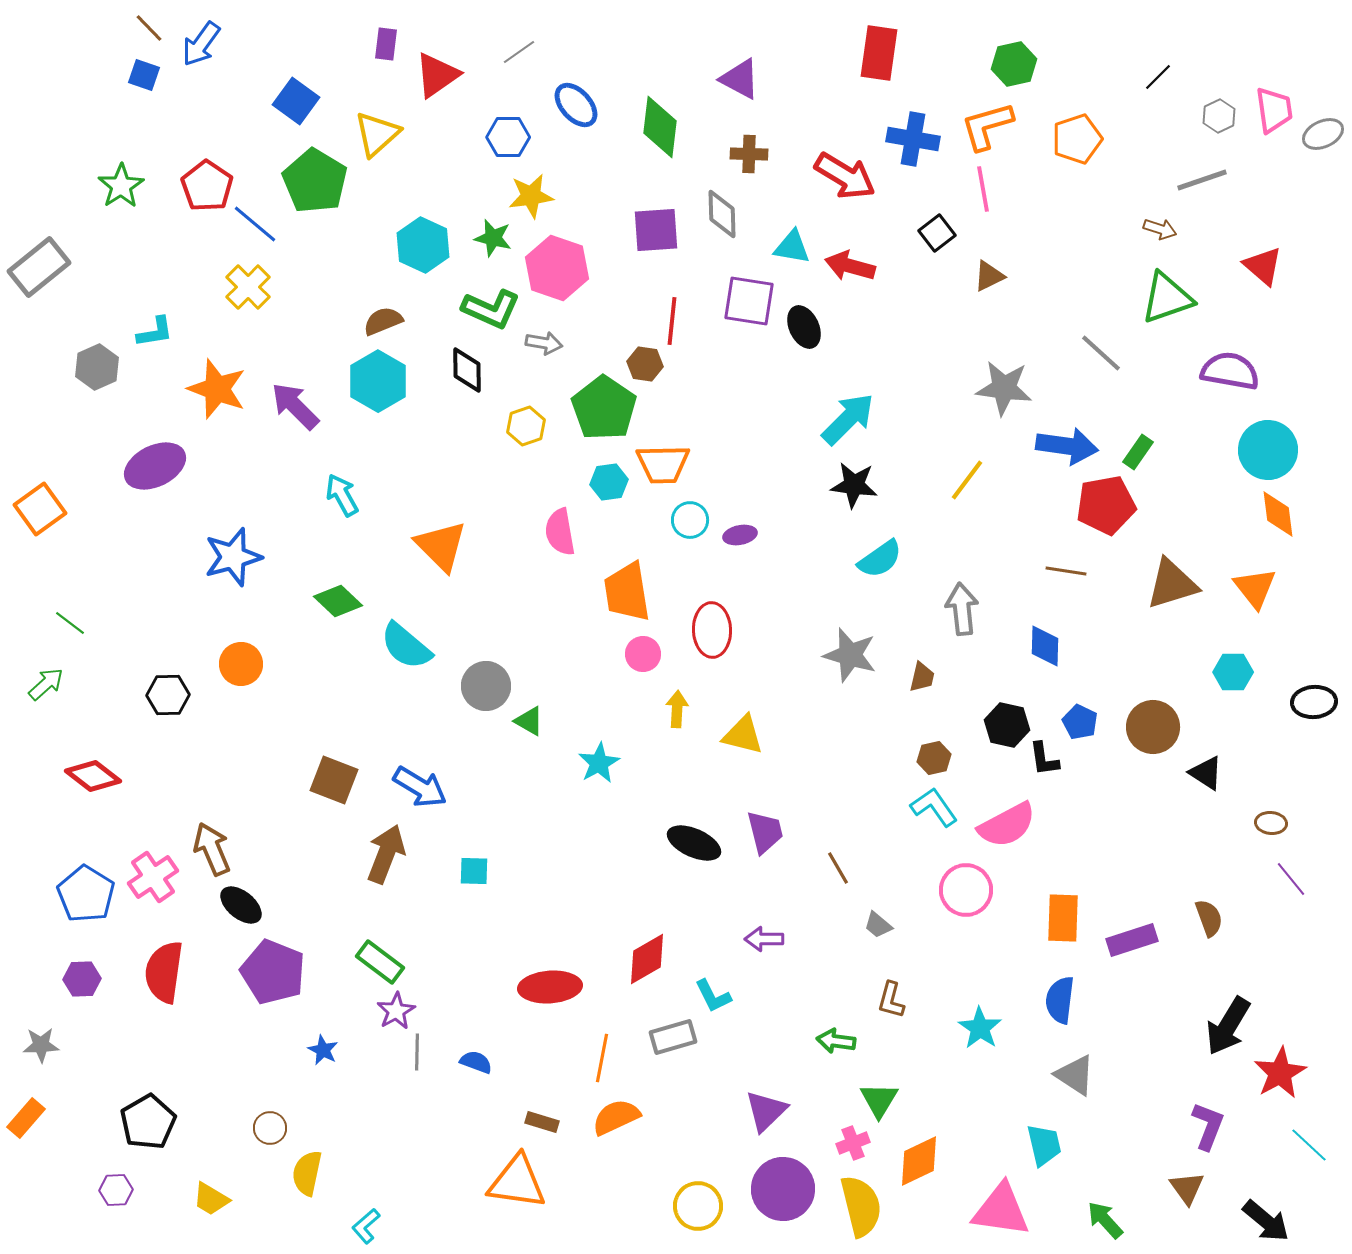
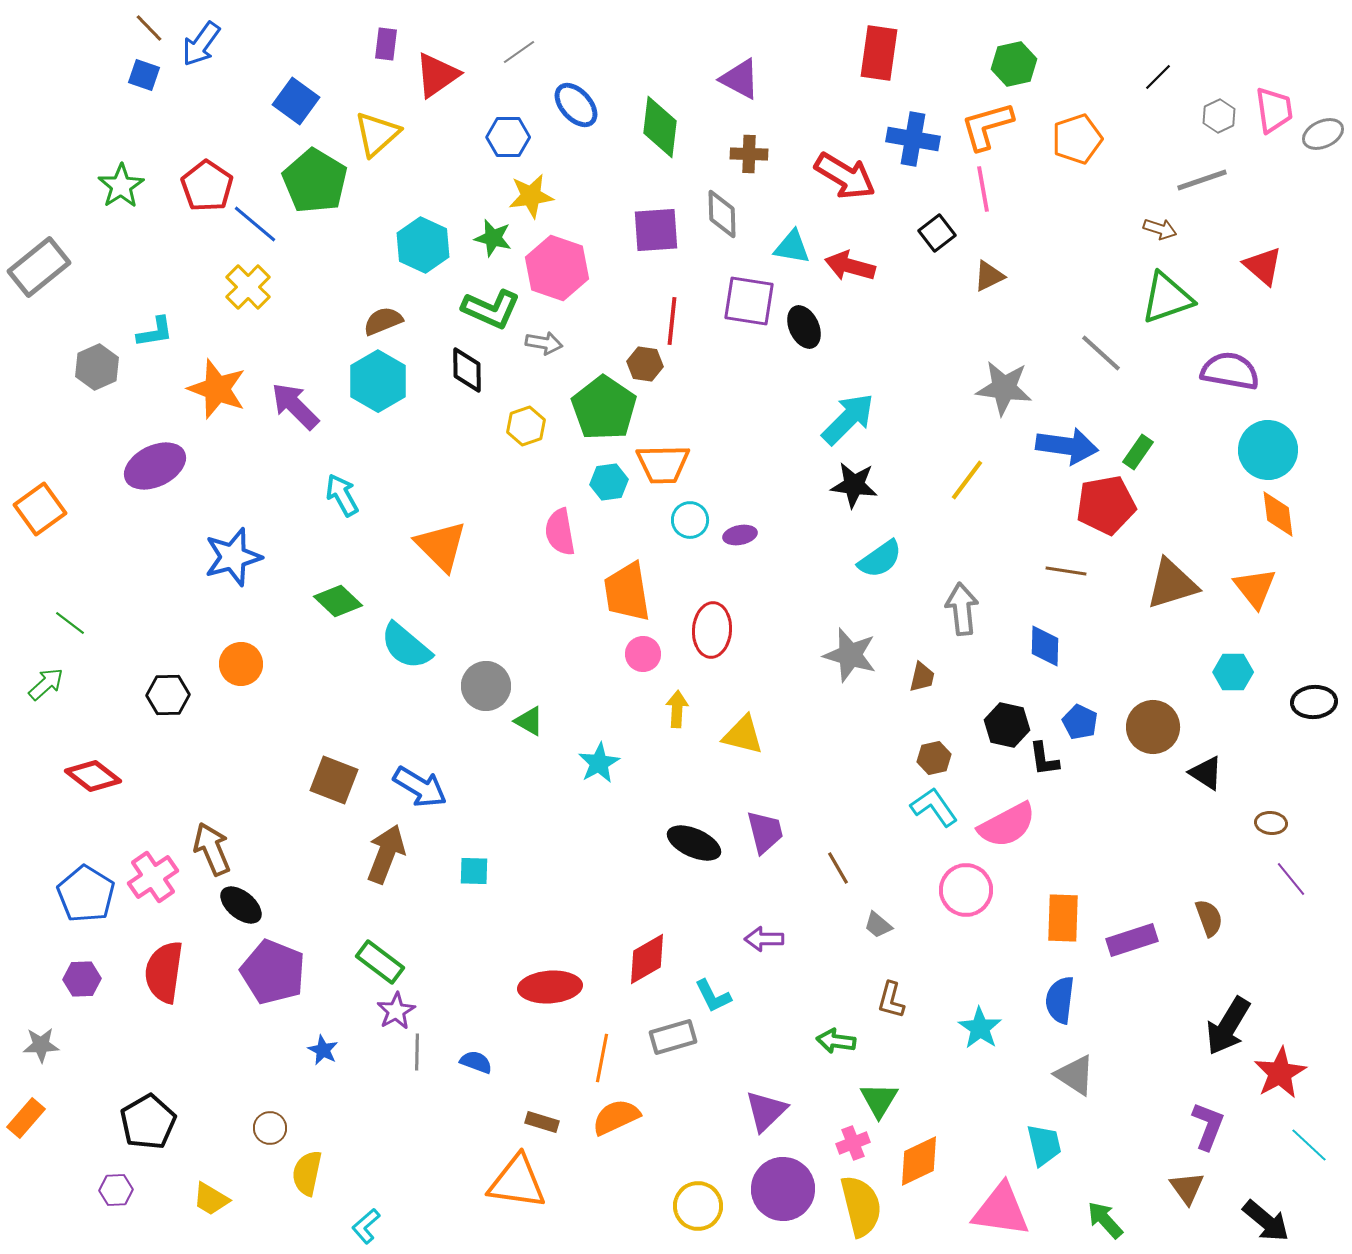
red ellipse at (712, 630): rotated 6 degrees clockwise
